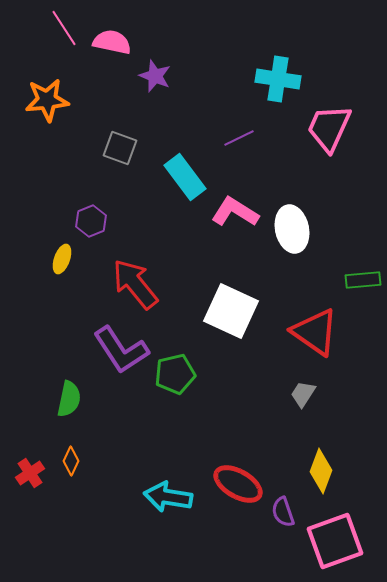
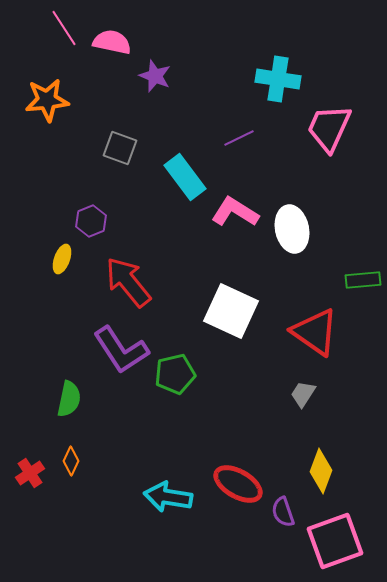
red arrow: moved 7 px left, 2 px up
